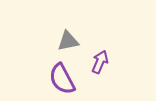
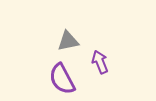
purple arrow: rotated 45 degrees counterclockwise
